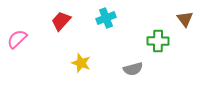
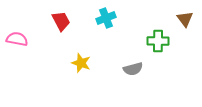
red trapezoid: rotated 110 degrees clockwise
pink semicircle: rotated 55 degrees clockwise
